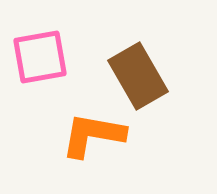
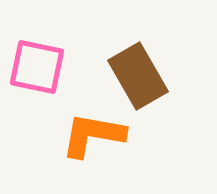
pink square: moved 3 px left, 10 px down; rotated 22 degrees clockwise
